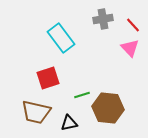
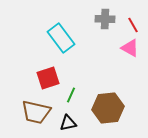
gray cross: moved 2 px right; rotated 12 degrees clockwise
red line: rotated 14 degrees clockwise
pink triangle: rotated 18 degrees counterclockwise
green line: moved 11 px left; rotated 49 degrees counterclockwise
brown hexagon: rotated 12 degrees counterclockwise
black triangle: moved 1 px left
